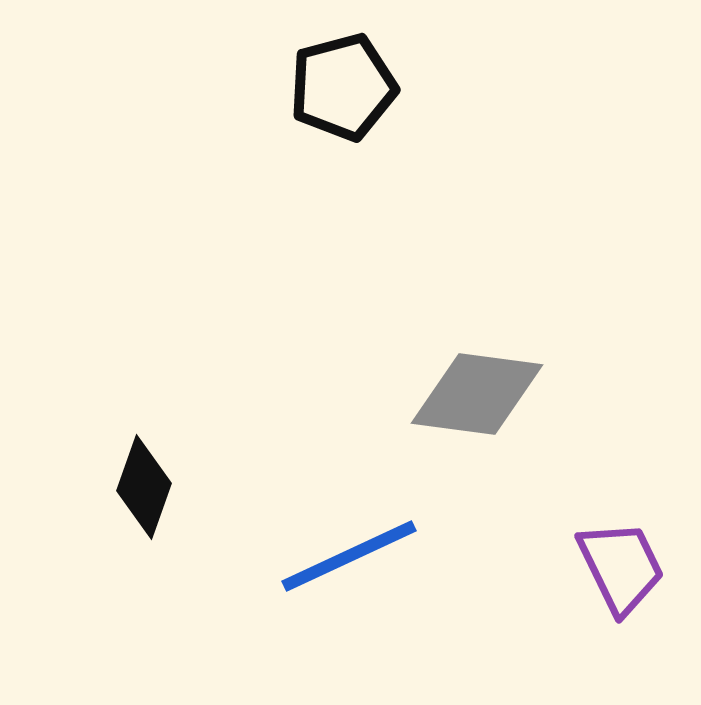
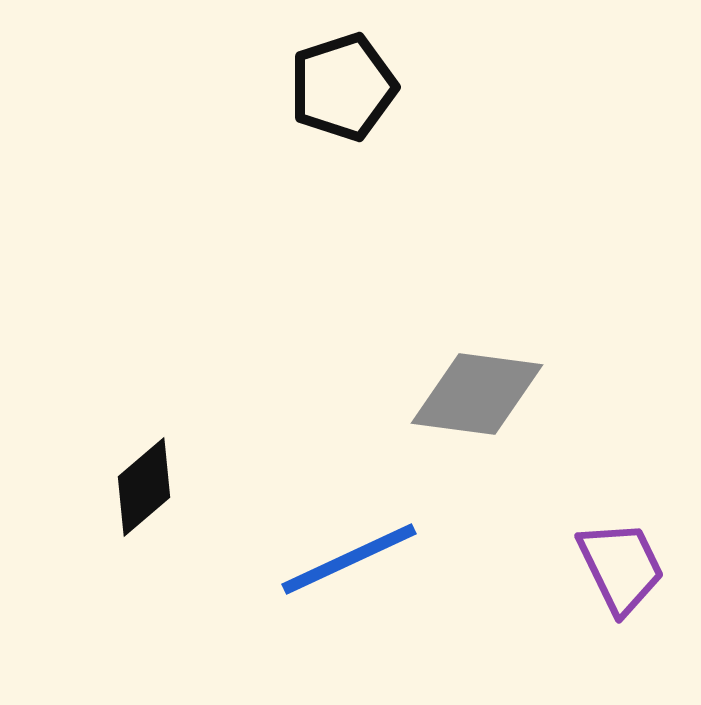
black pentagon: rotated 3 degrees counterclockwise
black diamond: rotated 30 degrees clockwise
blue line: moved 3 px down
